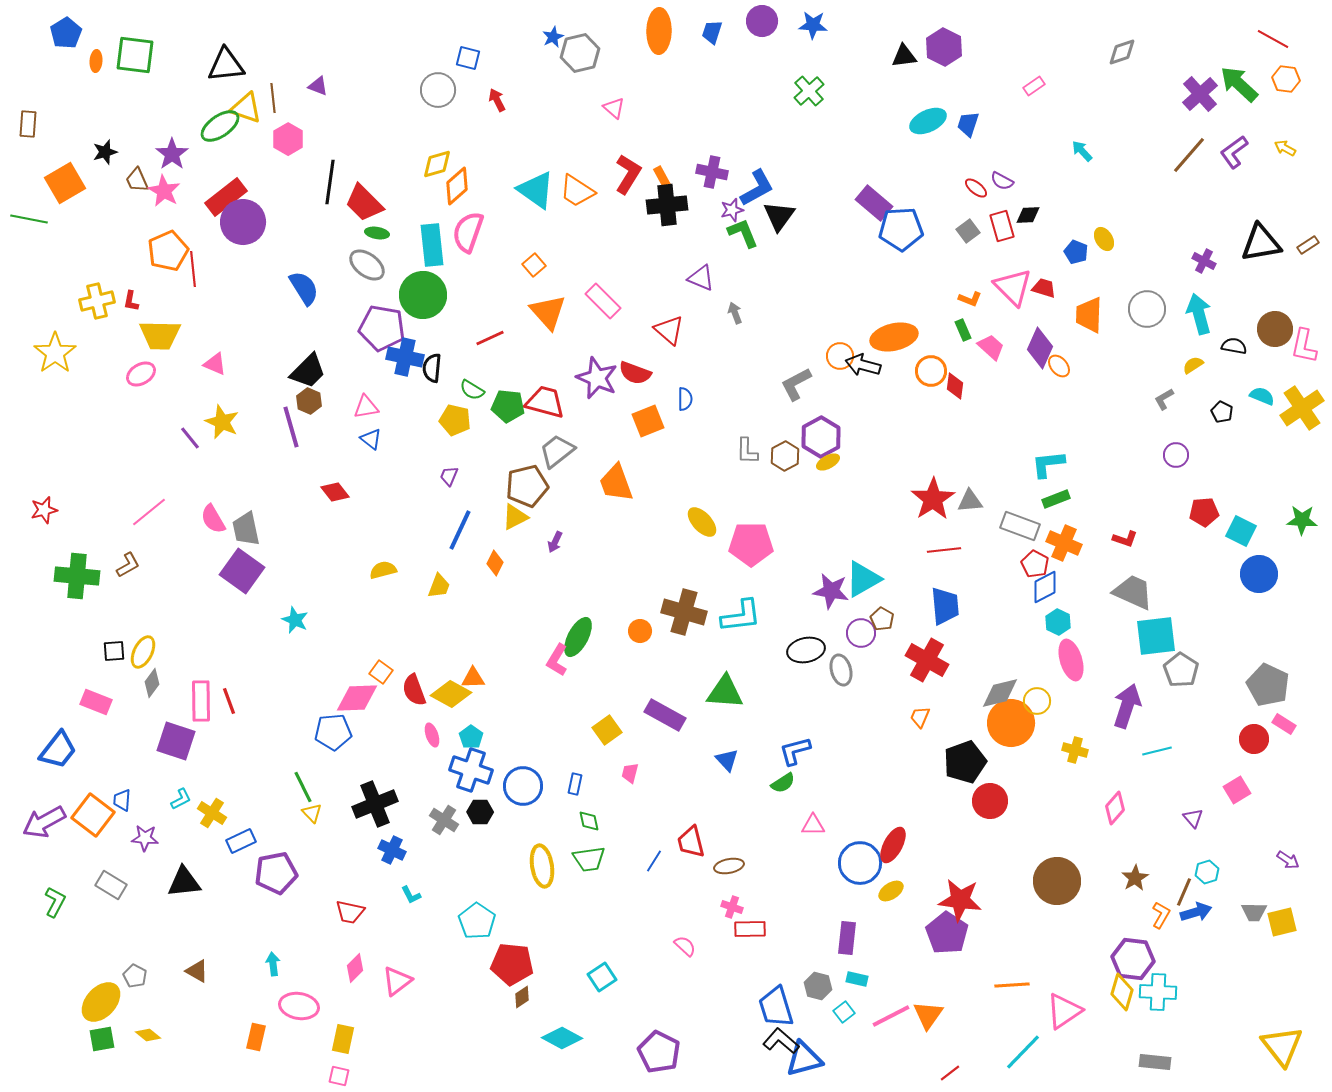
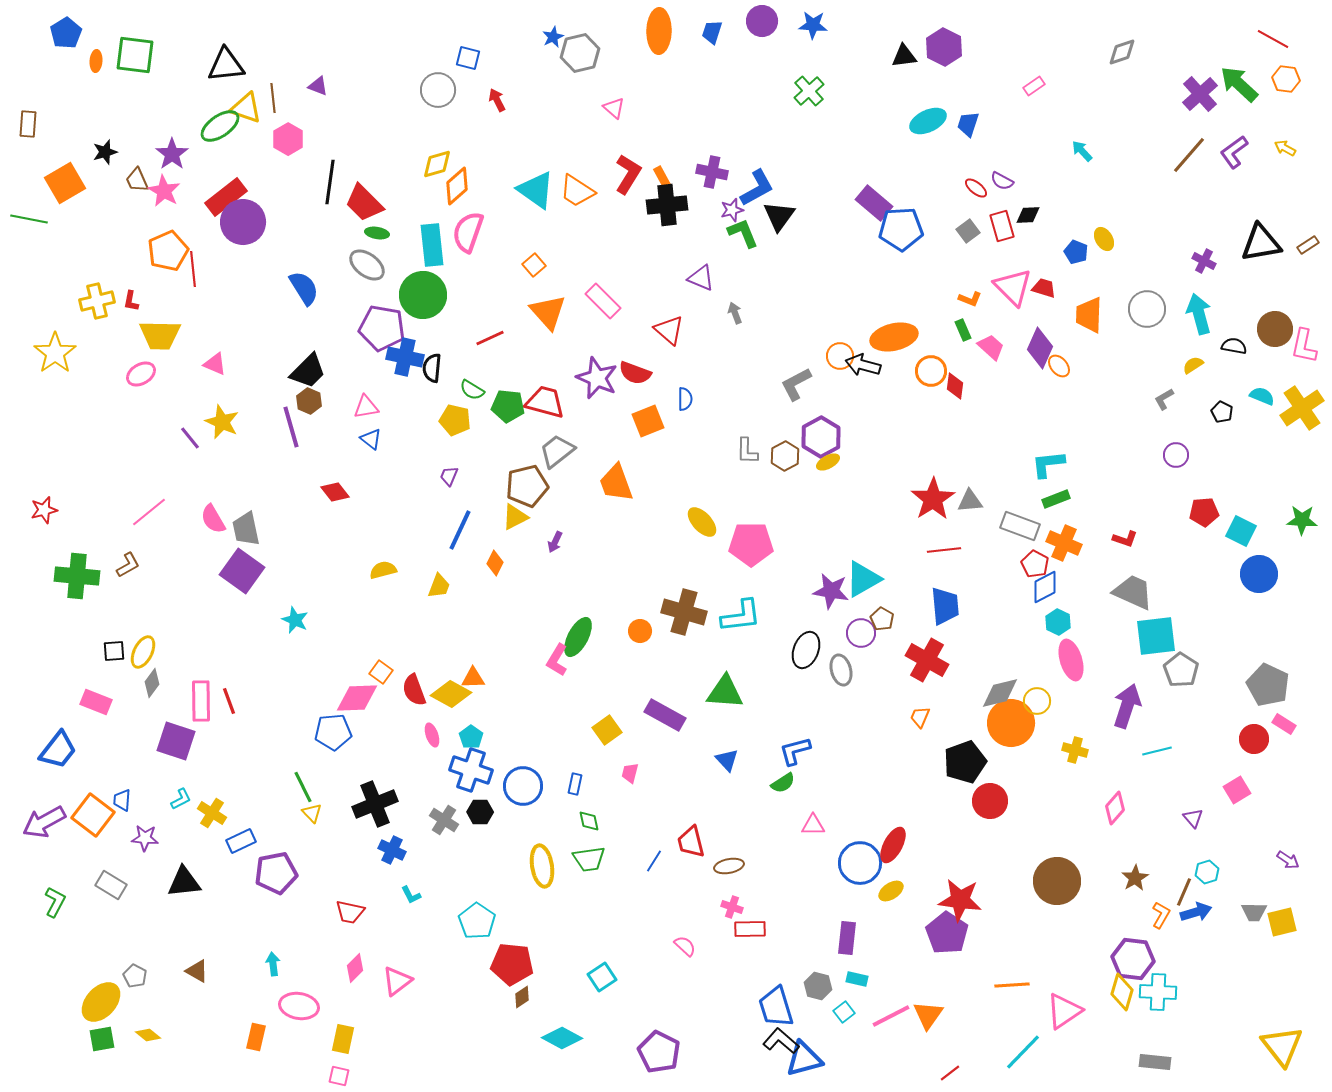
black ellipse at (806, 650): rotated 57 degrees counterclockwise
